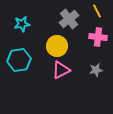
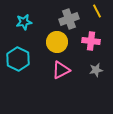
gray cross: rotated 18 degrees clockwise
cyan star: moved 2 px right, 2 px up
pink cross: moved 7 px left, 4 px down
yellow circle: moved 4 px up
cyan hexagon: moved 1 px left, 1 px up; rotated 25 degrees counterclockwise
